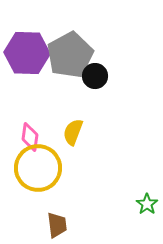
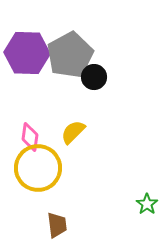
black circle: moved 1 px left, 1 px down
yellow semicircle: rotated 24 degrees clockwise
